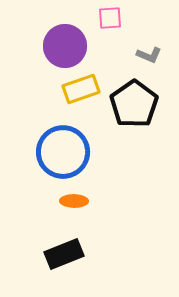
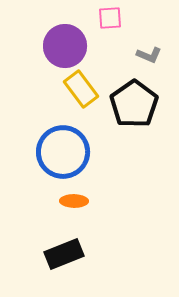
yellow rectangle: rotated 72 degrees clockwise
